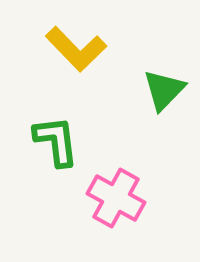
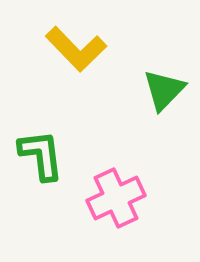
green L-shape: moved 15 px left, 14 px down
pink cross: rotated 36 degrees clockwise
